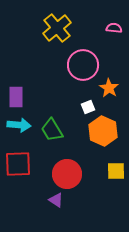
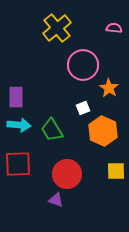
white square: moved 5 px left, 1 px down
purple triangle: rotated 14 degrees counterclockwise
